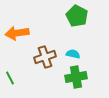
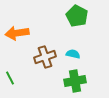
green cross: moved 1 px left, 4 px down
